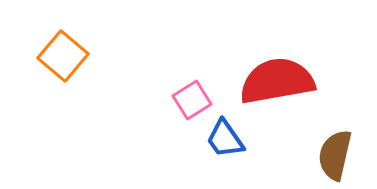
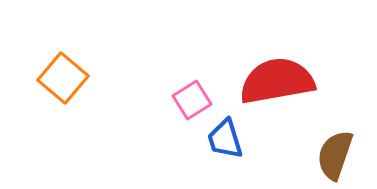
orange square: moved 22 px down
blue trapezoid: rotated 18 degrees clockwise
brown semicircle: rotated 6 degrees clockwise
